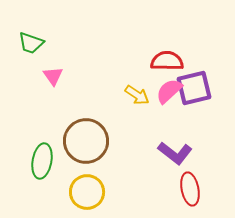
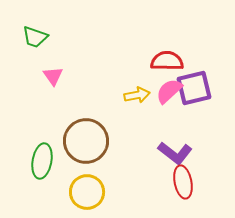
green trapezoid: moved 4 px right, 6 px up
yellow arrow: rotated 45 degrees counterclockwise
red ellipse: moved 7 px left, 7 px up
